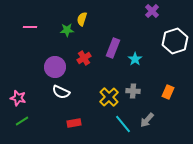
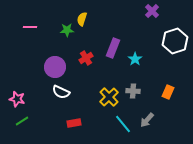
red cross: moved 2 px right
pink star: moved 1 px left, 1 px down
